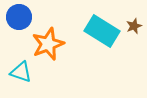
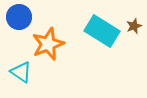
cyan triangle: rotated 15 degrees clockwise
